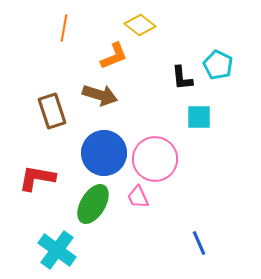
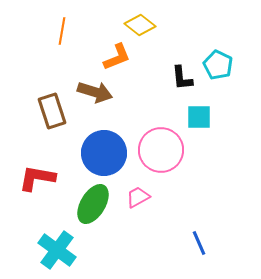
orange line: moved 2 px left, 3 px down
orange L-shape: moved 3 px right, 1 px down
brown arrow: moved 5 px left, 3 px up
pink circle: moved 6 px right, 9 px up
pink trapezoid: rotated 85 degrees clockwise
